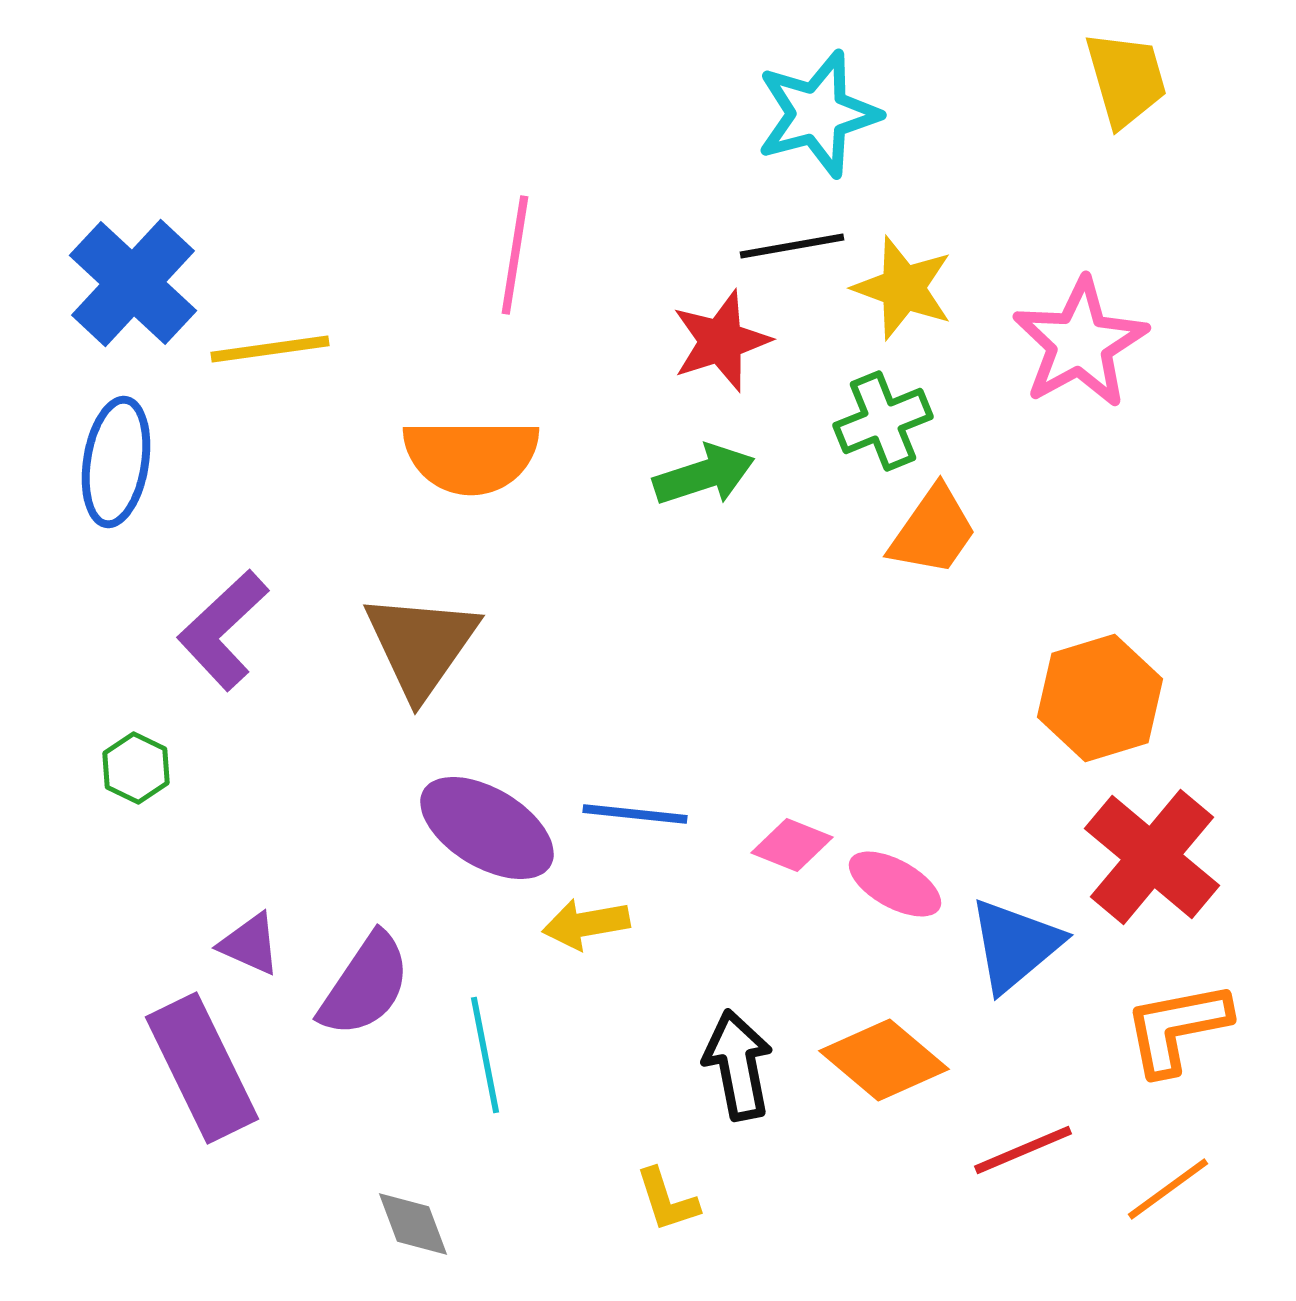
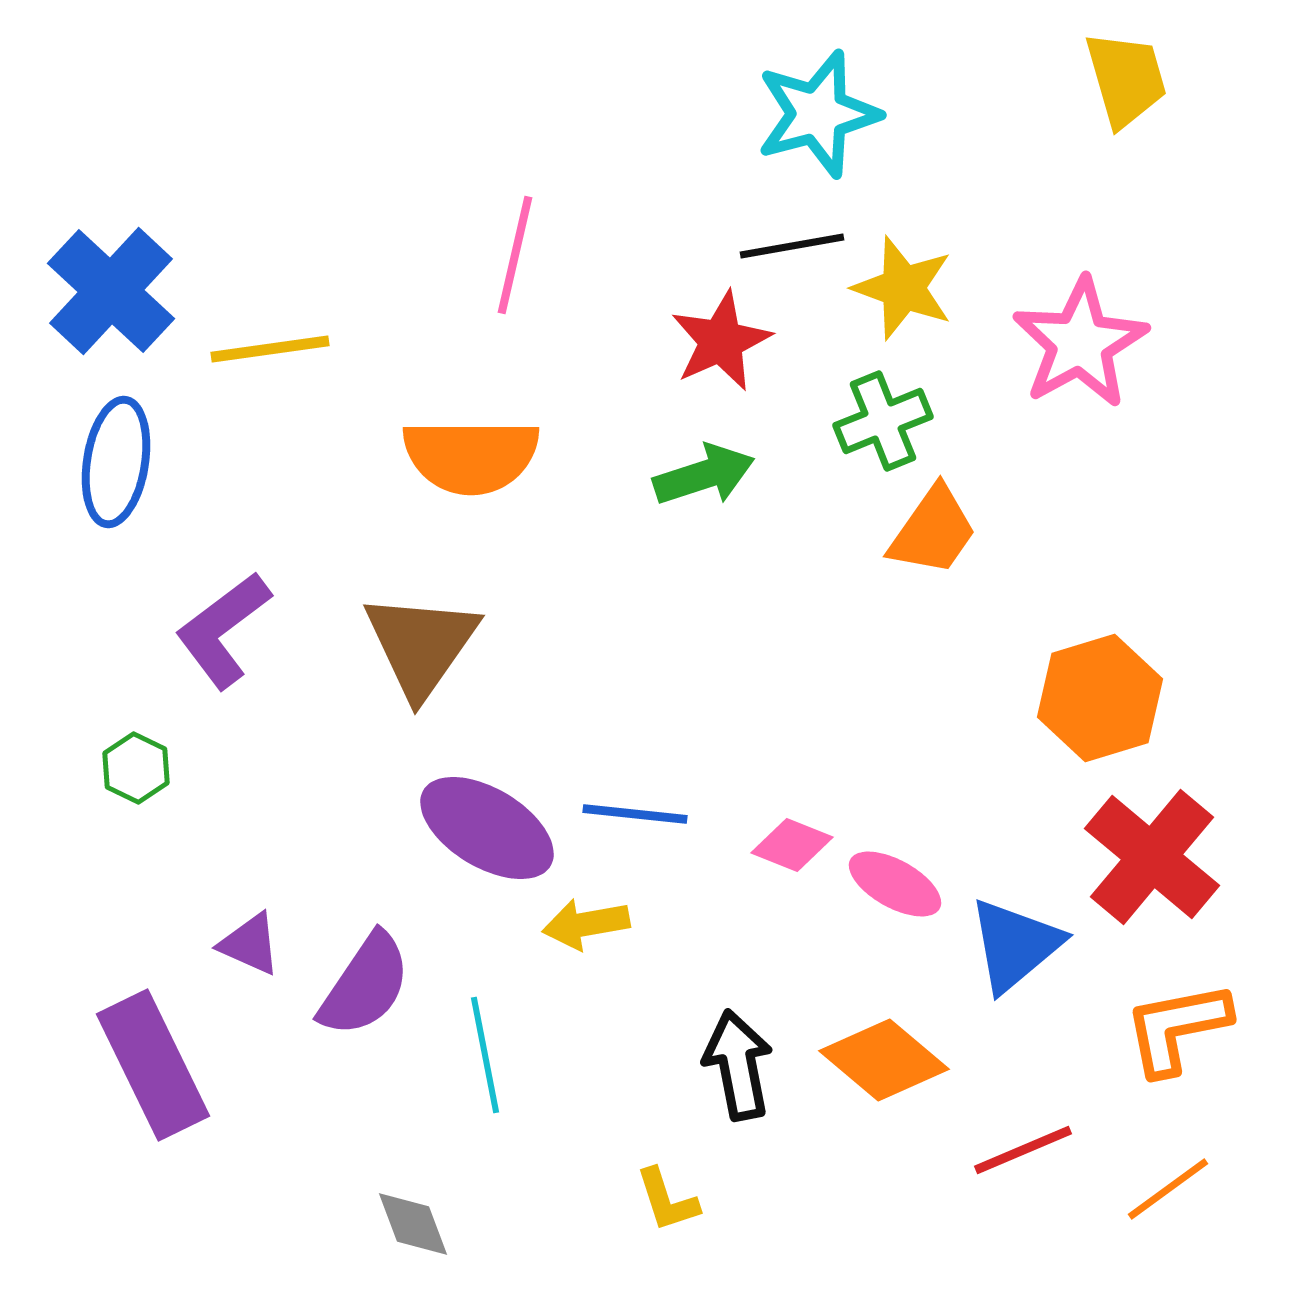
pink line: rotated 4 degrees clockwise
blue cross: moved 22 px left, 8 px down
red star: rotated 6 degrees counterclockwise
purple L-shape: rotated 6 degrees clockwise
purple rectangle: moved 49 px left, 3 px up
